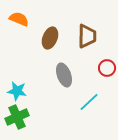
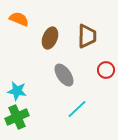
red circle: moved 1 px left, 2 px down
gray ellipse: rotated 15 degrees counterclockwise
cyan line: moved 12 px left, 7 px down
